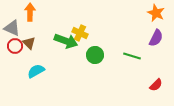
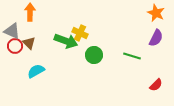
gray triangle: moved 3 px down
green circle: moved 1 px left
